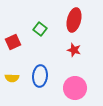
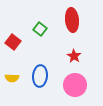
red ellipse: moved 2 px left; rotated 20 degrees counterclockwise
red square: rotated 28 degrees counterclockwise
red star: moved 6 px down; rotated 16 degrees clockwise
pink circle: moved 3 px up
